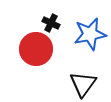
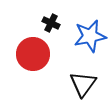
blue star: moved 2 px down
red circle: moved 3 px left, 5 px down
